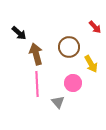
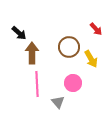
red arrow: moved 1 px right, 2 px down
brown arrow: moved 4 px left, 1 px up; rotated 15 degrees clockwise
yellow arrow: moved 5 px up
